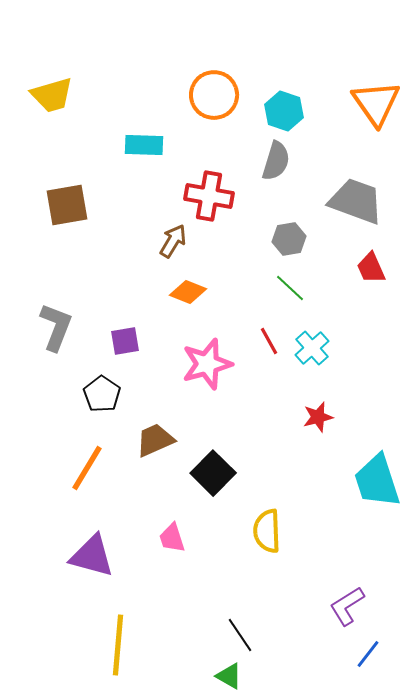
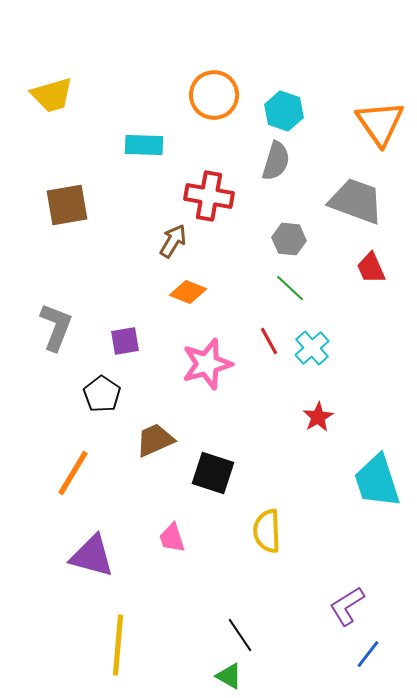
orange triangle: moved 4 px right, 20 px down
gray hexagon: rotated 16 degrees clockwise
red star: rotated 16 degrees counterclockwise
orange line: moved 14 px left, 5 px down
black square: rotated 27 degrees counterclockwise
